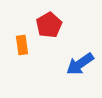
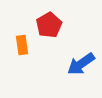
blue arrow: moved 1 px right
